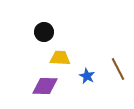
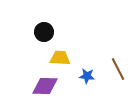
blue star: rotated 21 degrees counterclockwise
